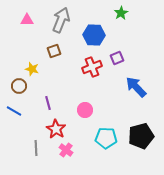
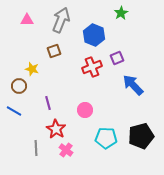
blue hexagon: rotated 20 degrees clockwise
blue arrow: moved 3 px left, 2 px up
